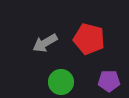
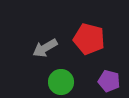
gray arrow: moved 5 px down
purple pentagon: rotated 15 degrees clockwise
